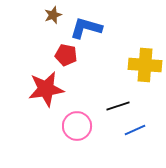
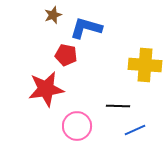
black line: rotated 20 degrees clockwise
